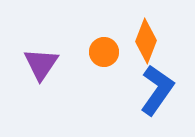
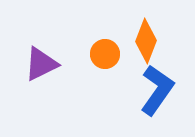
orange circle: moved 1 px right, 2 px down
purple triangle: rotated 30 degrees clockwise
